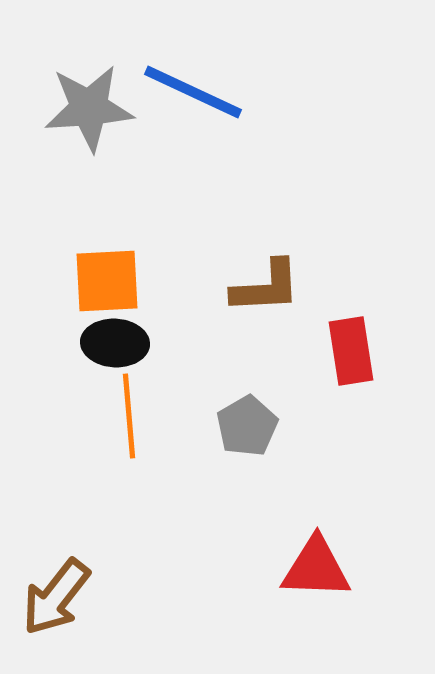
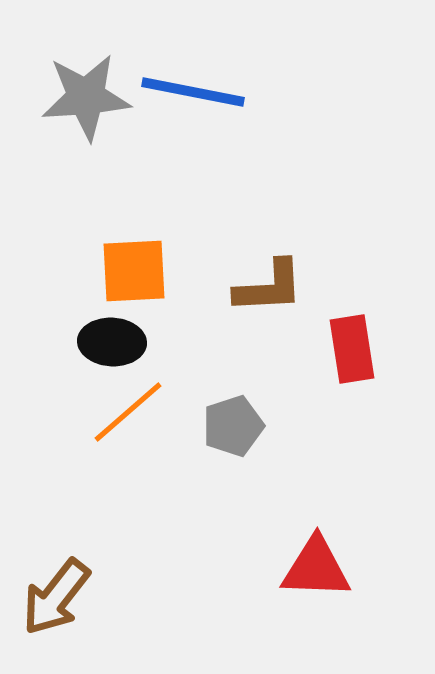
blue line: rotated 14 degrees counterclockwise
gray star: moved 3 px left, 11 px up
orange square: moved 27 px right, 10 px up
brown L-shape: moved 3 px right
black ellipse: moved 3 px left, 1 px up
red rectangle: moved 1 px right, 2 px up
orange line: moved 1 px left, 4 px up; rotated 54 degrees clockwise
gray pentagon: moved 14 px left; rotated 12 degrees clockwise
